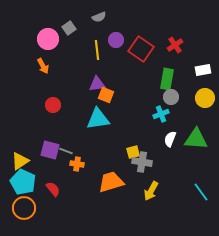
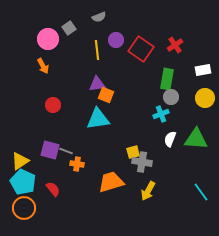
yellow arrow: moved 3 px left
